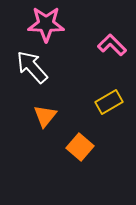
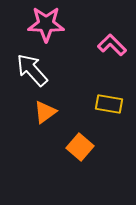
white arrow: moved 3 px down
yellow rectangle: moved 2 px down; rotated 40 degrees clockwise
orange triangle: moved 4 px up; rotated 15 degrees clockwise
